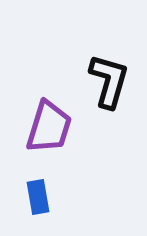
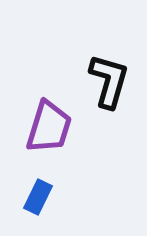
blue rectangle: rotated 36 degrees clockwise
